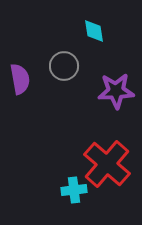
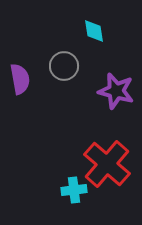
purple star: rotated 18 degrees clockwise
